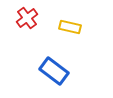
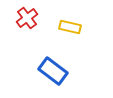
blue rectangle: moved 1 px left
